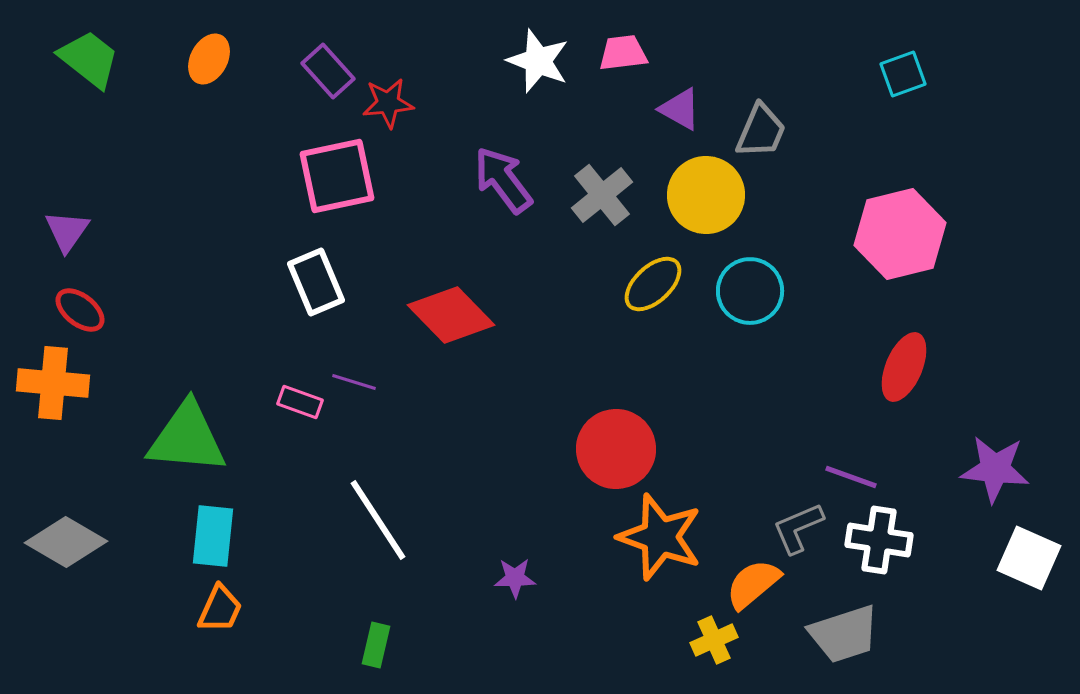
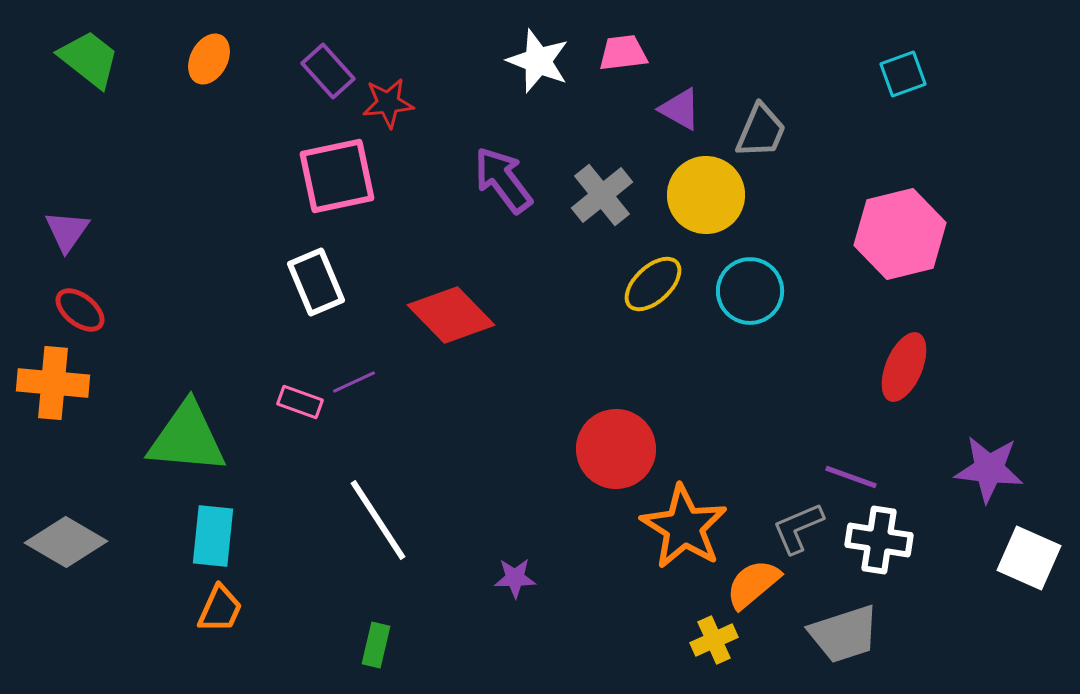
purple line at (354, 382): rotated 42 degrees counterclockwise
purple star at (995, 469): moved 6 px left
orange star at (660, 537): moved 24 px right, 10 px up; rotated 12 degrees clockwise
